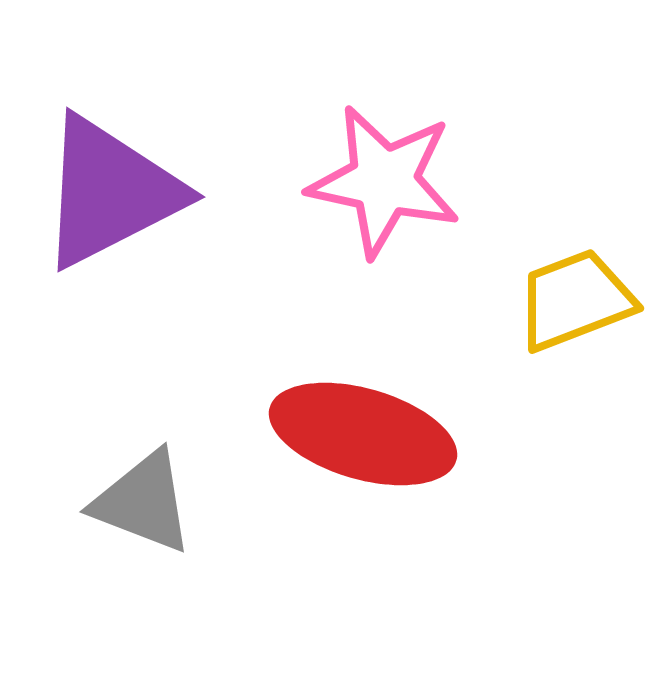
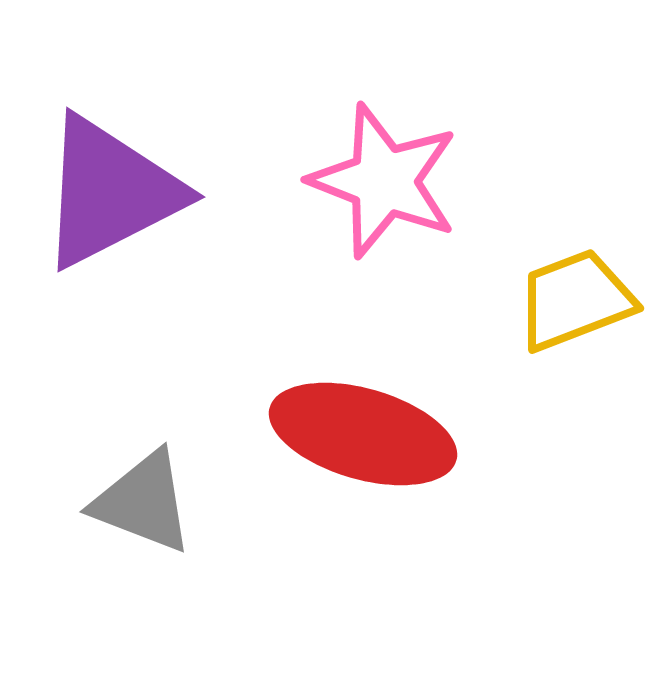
pink star: rotated 9 degrees clockwise
